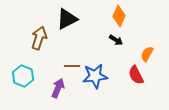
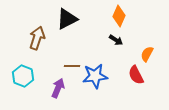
brown arrow: moved 2 px left
